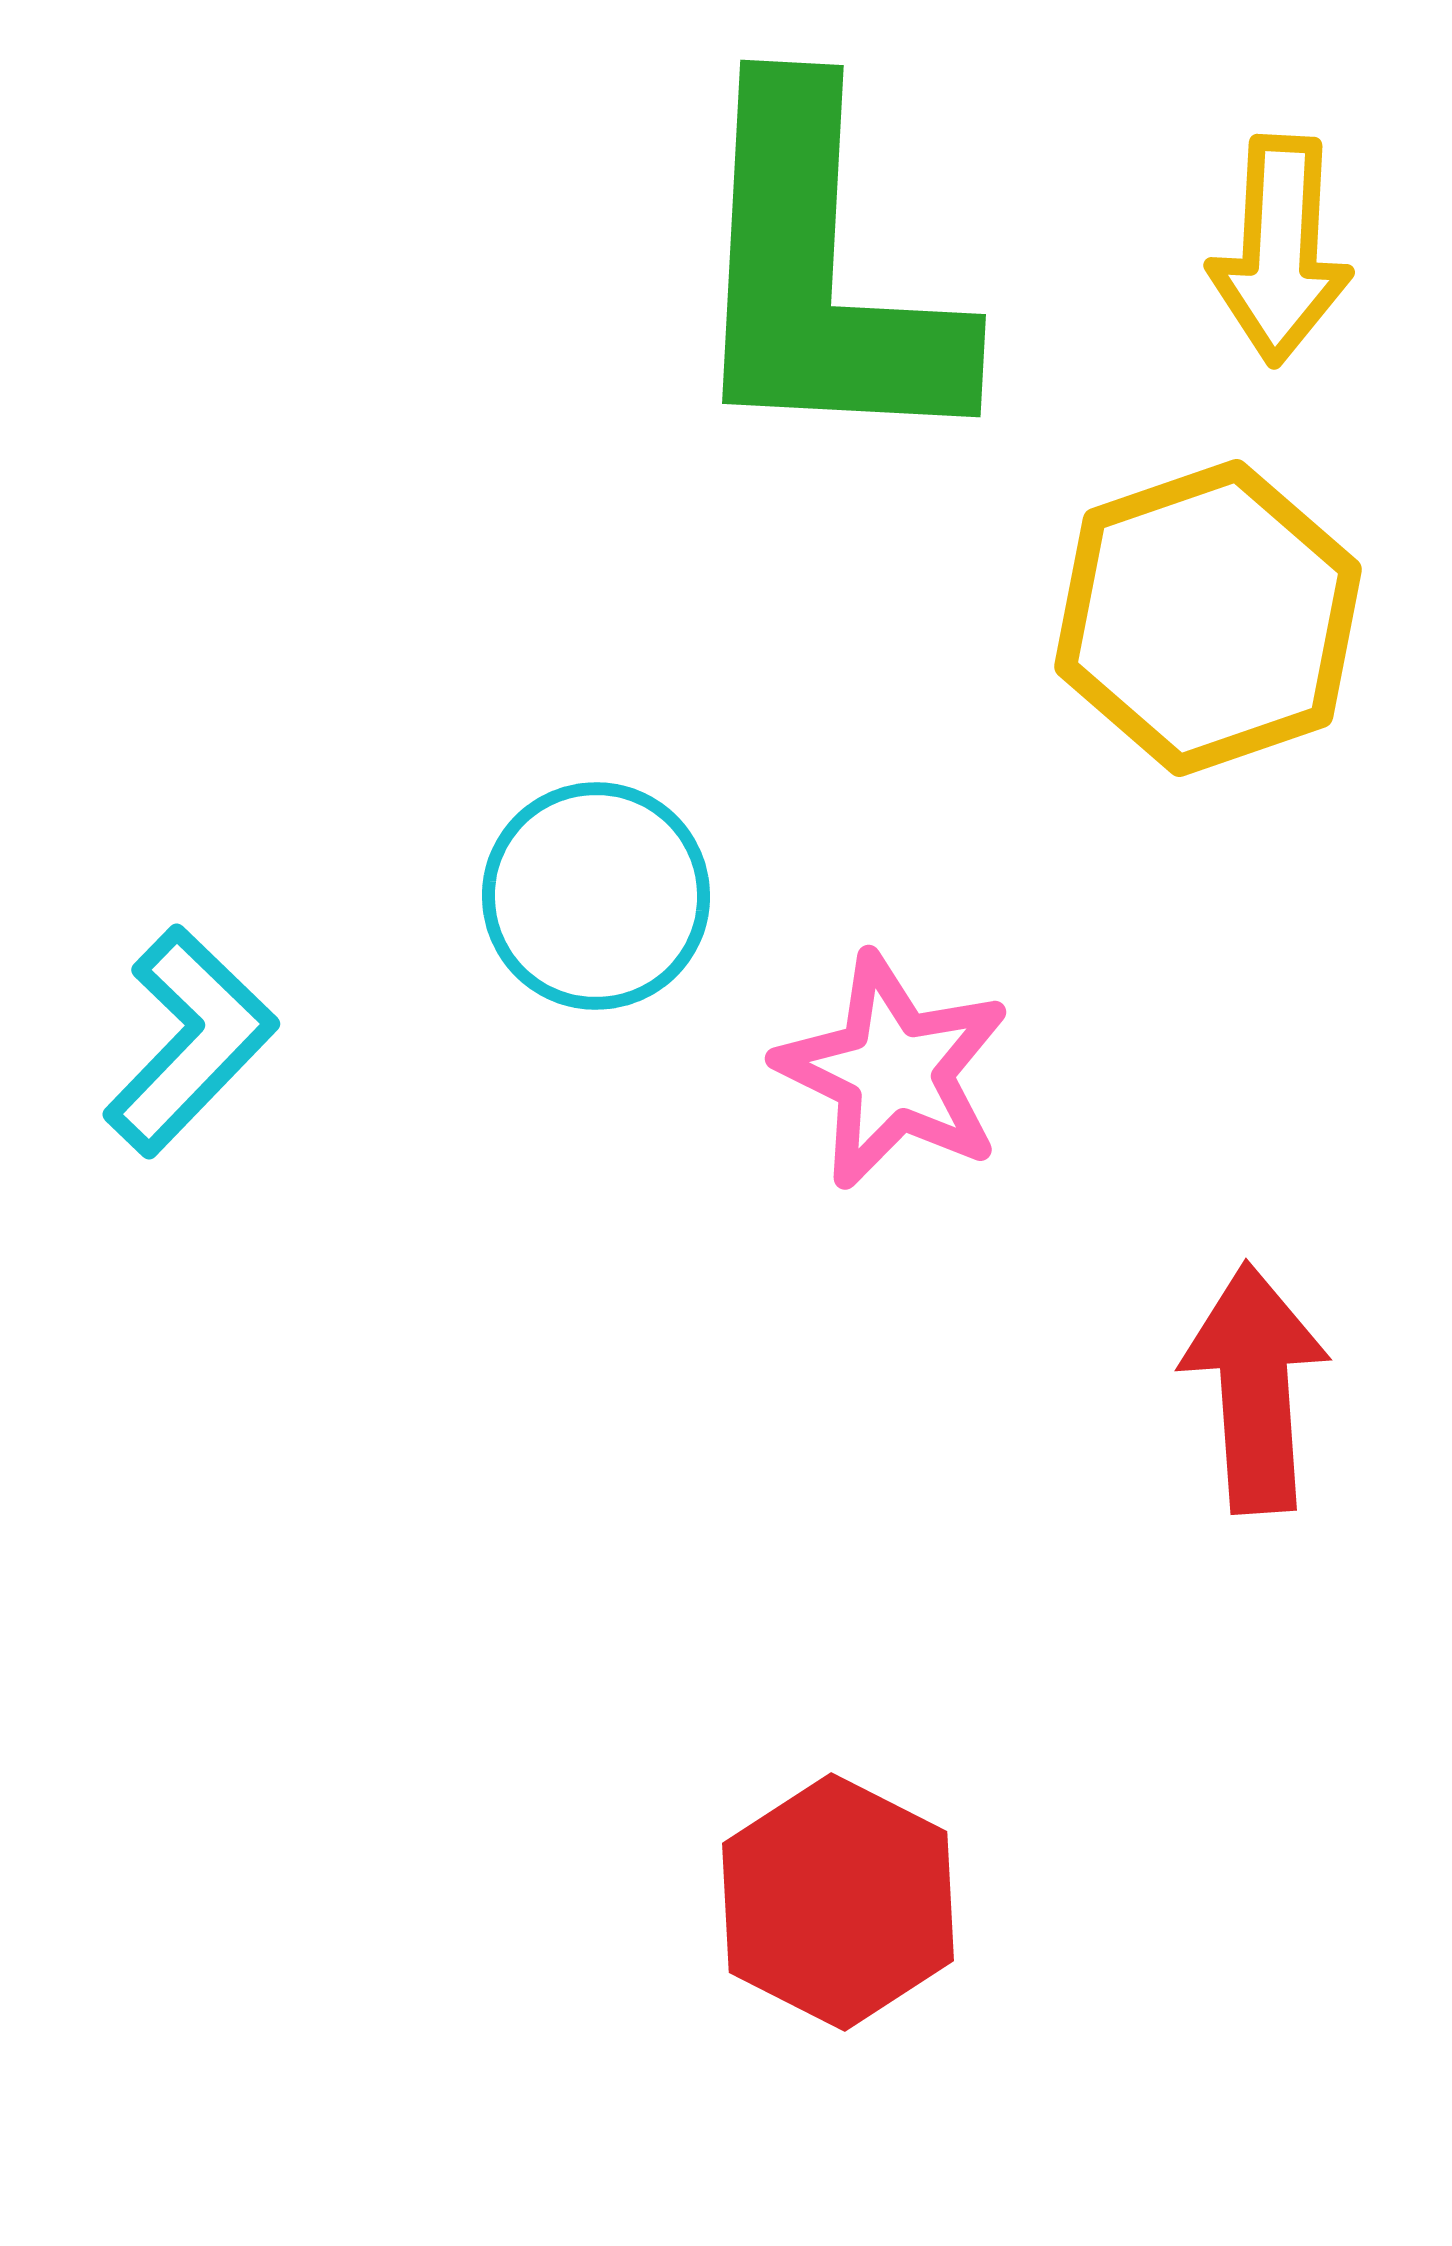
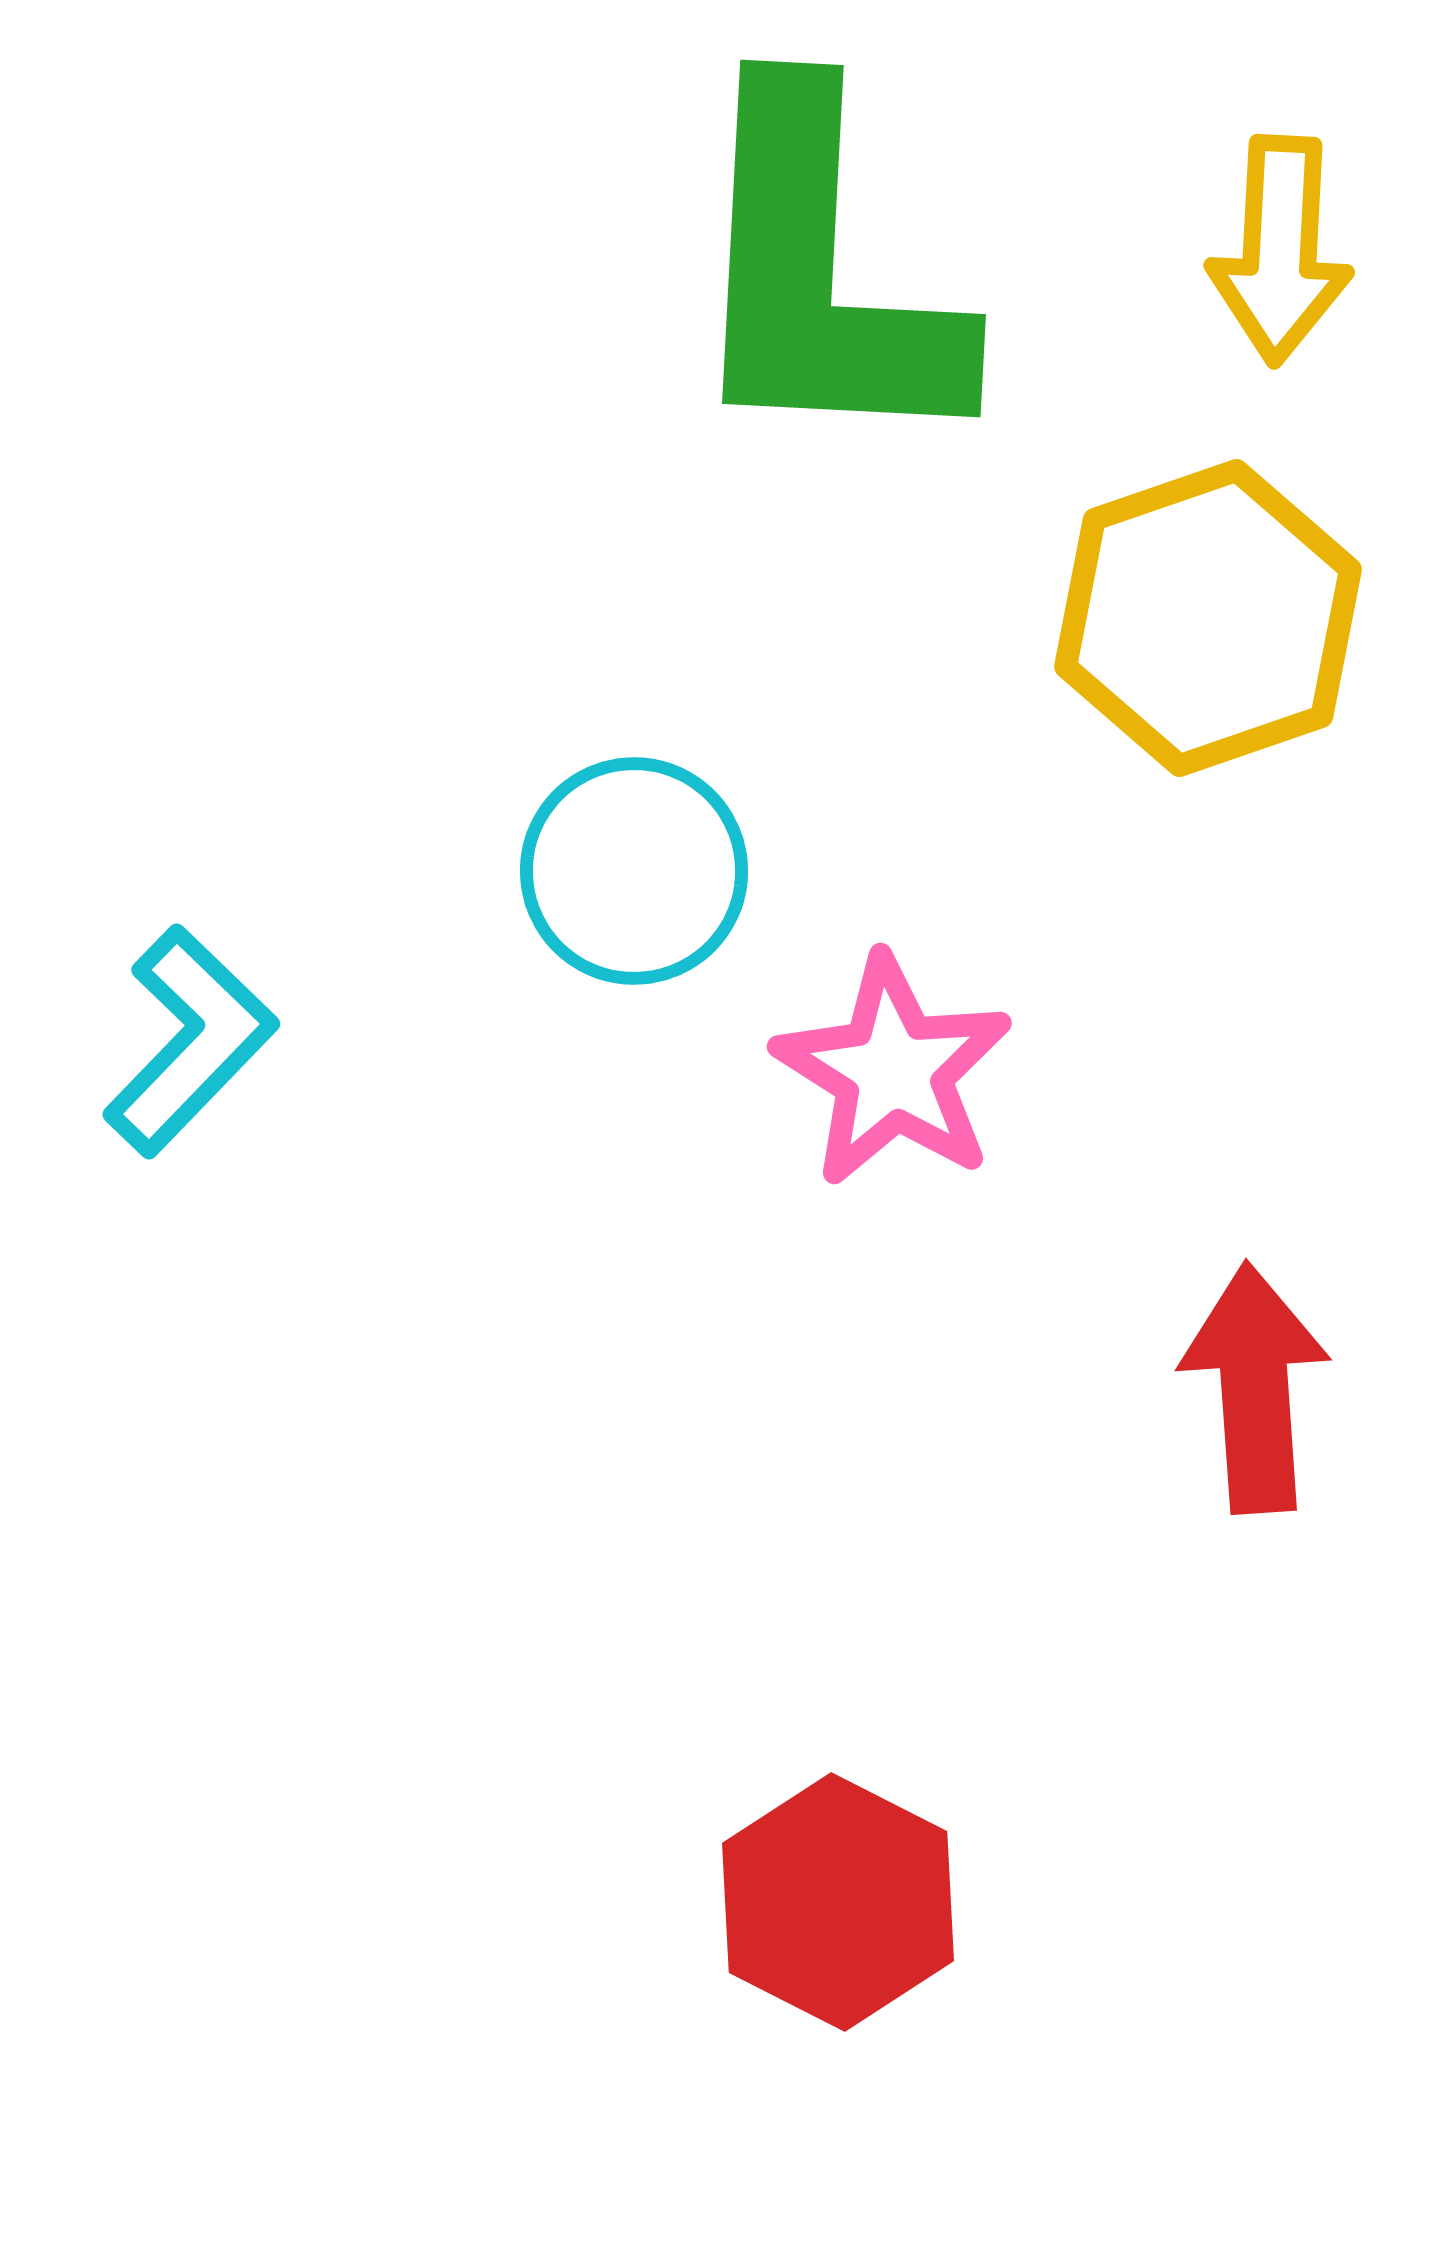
cyan circle: moved 38 px right, 25 px up
pink star: rotated 6 degrees clockwise
